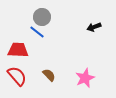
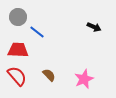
gray circle: moved 24 px left
black arrow: rotated 136 degrees counterclockwise
pink star: moved 1 px left, 1 px down
